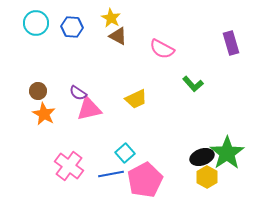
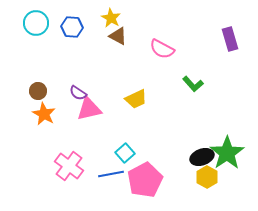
purple rectangle: moved 1 px left, 4 px up
